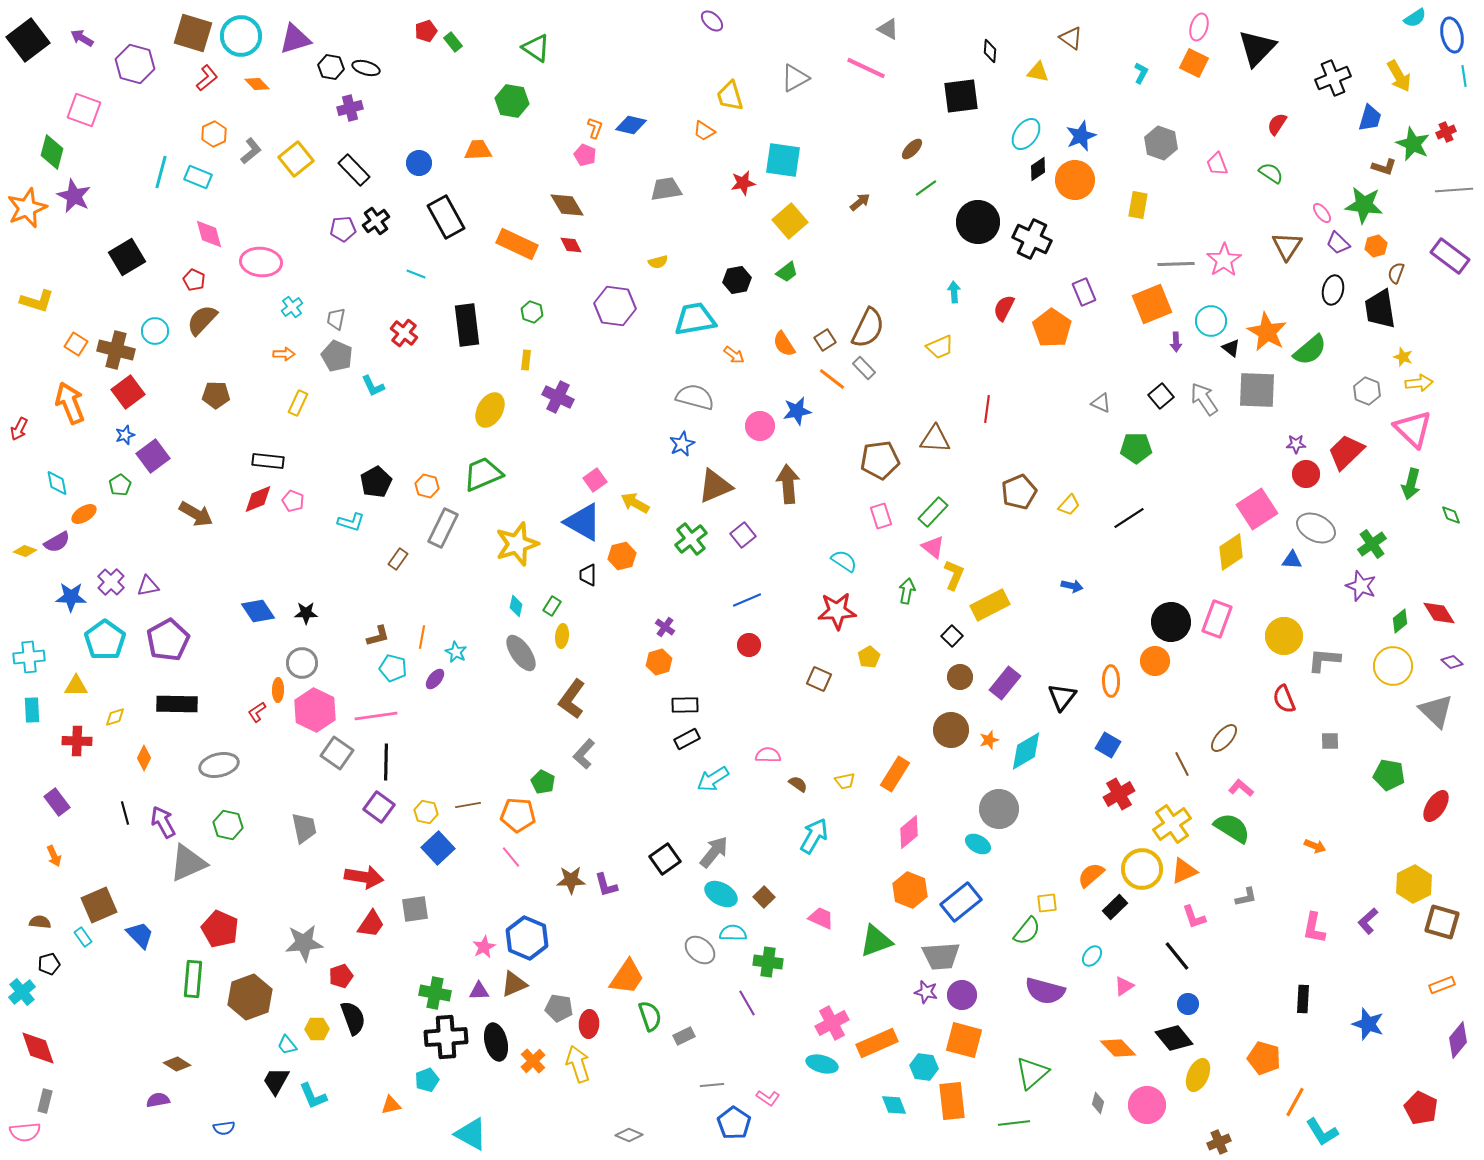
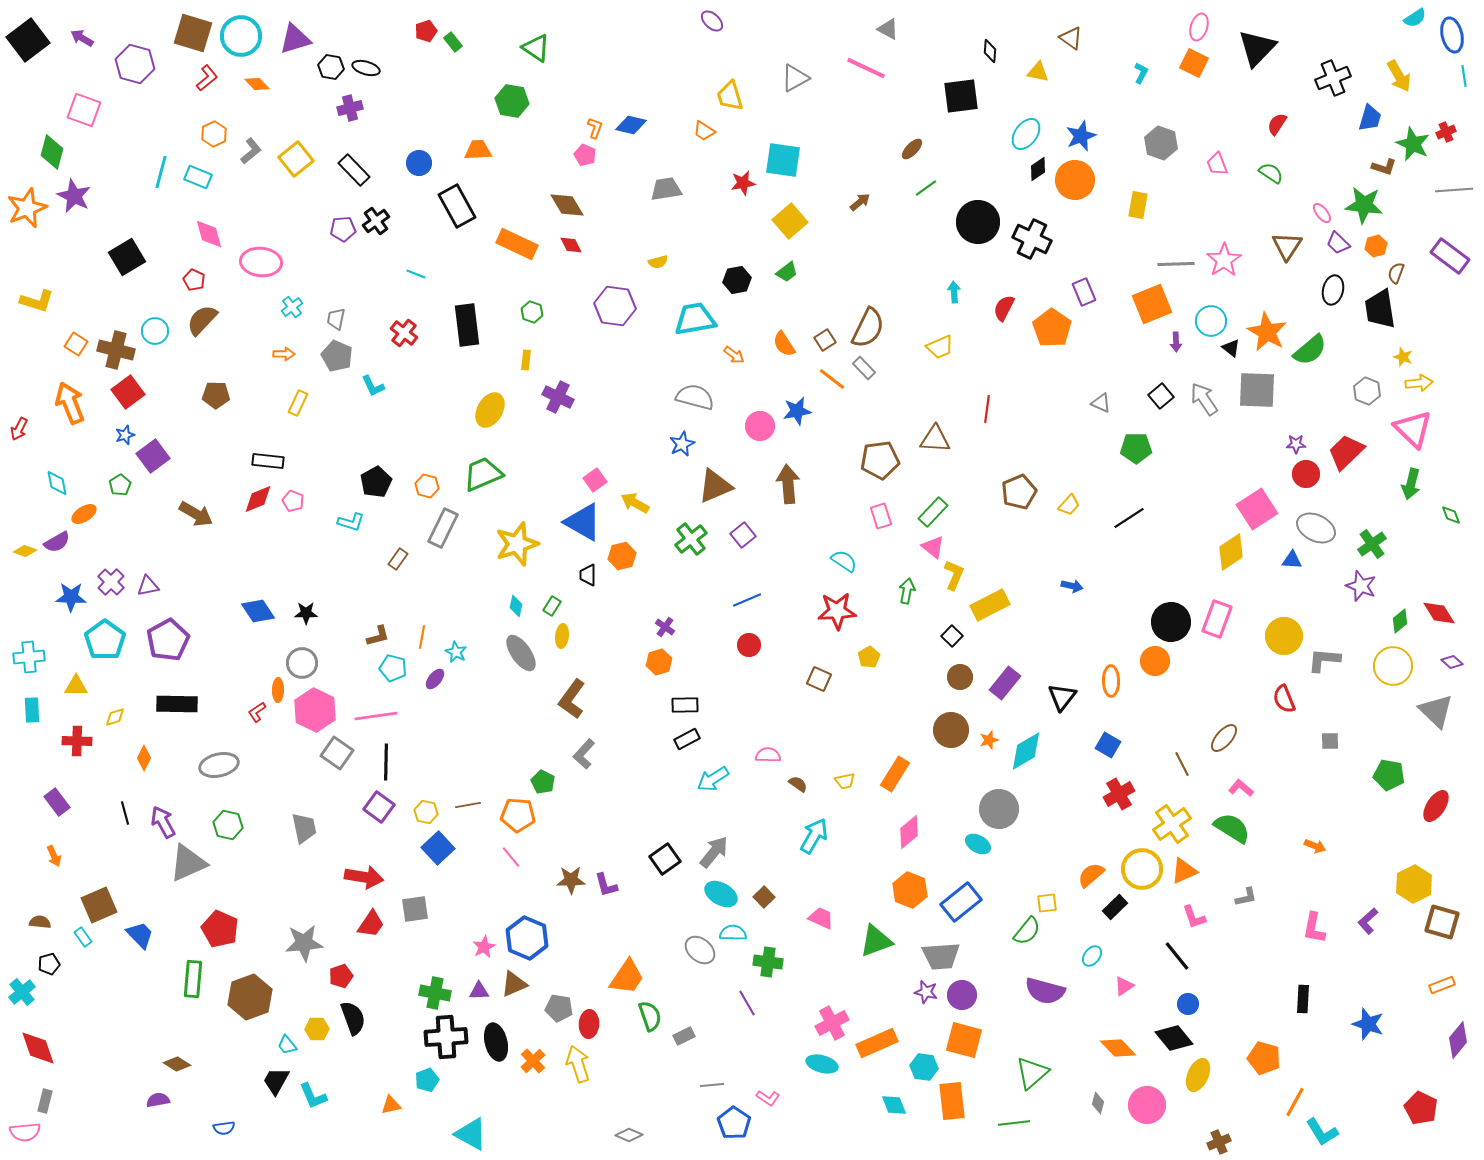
black rectangle at (446, 217): moved 11 px right, 11 px up
